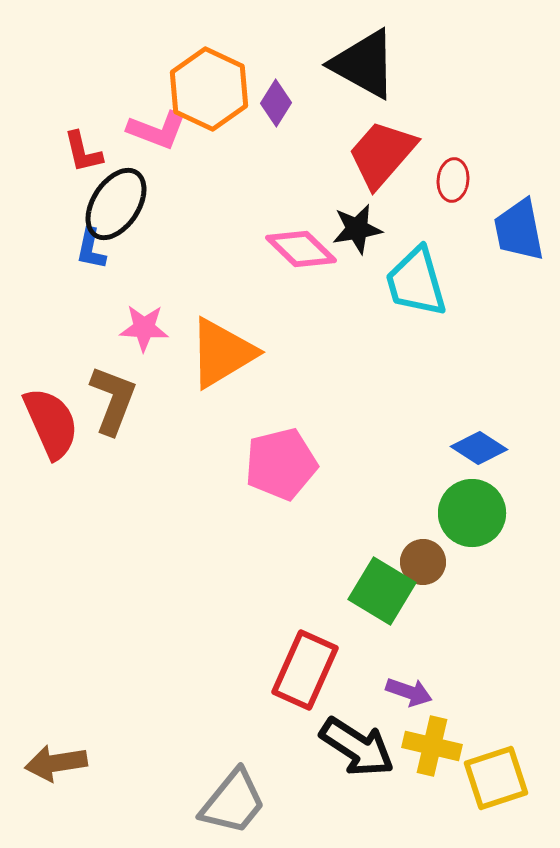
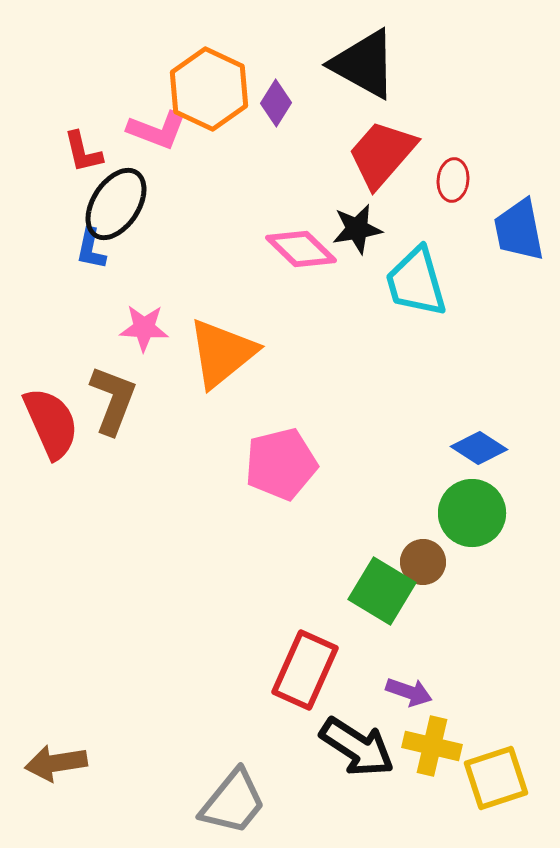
orange triangle: rotated 8 degrees counterclockwise
